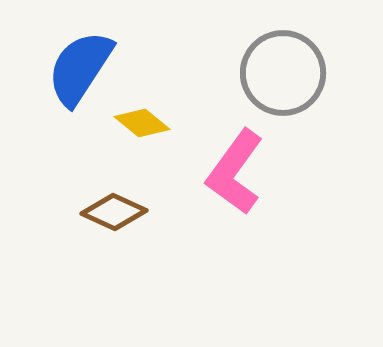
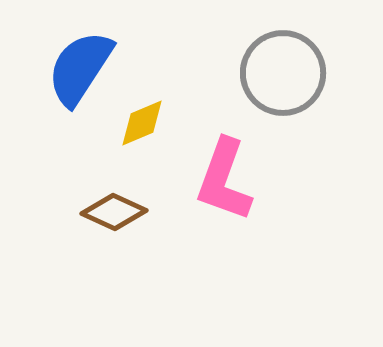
yellow diamond: rotated 62 degrees counterclockwise
pink L-shape: moved 11 px left, 8 px down; rotated 16 degrees counterclockwise
